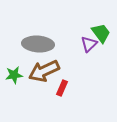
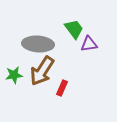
green trapezoid: moved 27 px left, 4 px up
purple triangle: rotated 36 degrees clockwise
brown arrow: moved 2 px left; rotated 32 degrees counterclockwise
